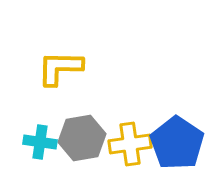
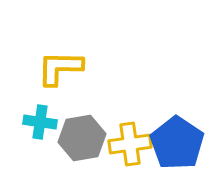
cyan cross: moved 20 px up
